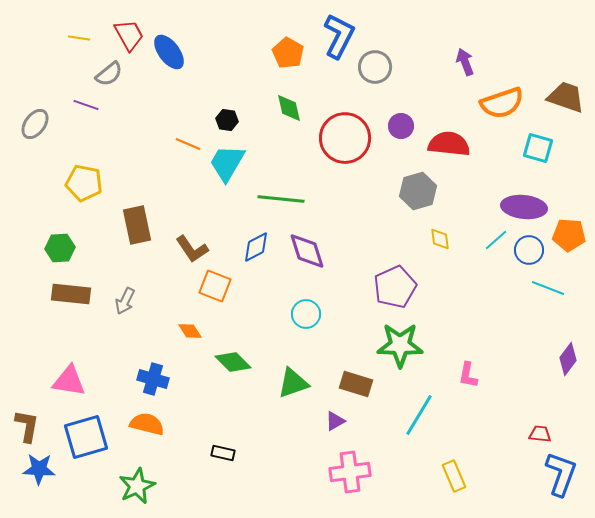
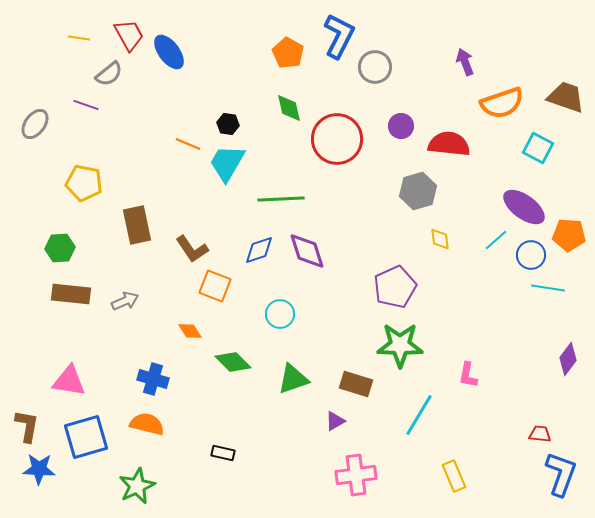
black hexagon at (227, 120): moved 1 px right, 4 px down
red circle at (345, 138): moved 8 px left, 1 px down
cyan square at (538, 148): rotated 12 degrees clockwise
green line at (281, 199): rotated 9 degrees counterclockwise
purple ellipse at (524, 207): rotated 30 degrees clockwise
blue diamond at (256, 247): moved 3 px right, 3 px down; rotated 8 degrees clockwise
blue circle at (529, 250): moved 2 px right, 5 px down
cyan line at (548, 288): rotated 12 degrees counterclockwise
gray arrow at (125, 301): rotated 140 degrees counterclockwise
cyan circle at (306, 314): moved 26 px left
green triangle at (293, 383): moved 4 px up
pink cross at (350, 472): moved 6 px right, 3 px down
